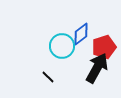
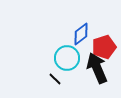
cyan circle: moved 5 px right, 12 px down
black arrow: rotated 52 degrees counterclockwise
black line: moved 7 px right, 2 px down
